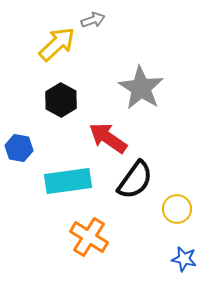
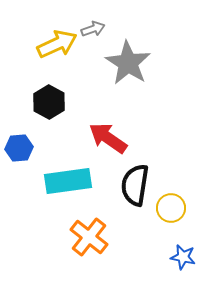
gray arrow: moved 9 px down
yellow arrow: rotated 18 degrees clockwise
gray star: moved 13 px left, 25 px up
black hexagon: moved 12 px left, 2 px down
blue hexagon: rotated 16 degrees counterclockwise
black semicircle: moved 5 px down; rotated 153 degrees clockwise
yellow circle: moved 6 px left, 1 px up
orange cross: rotated 6 degrees clockwise
blue star: moved 1 px left, 2 px up
